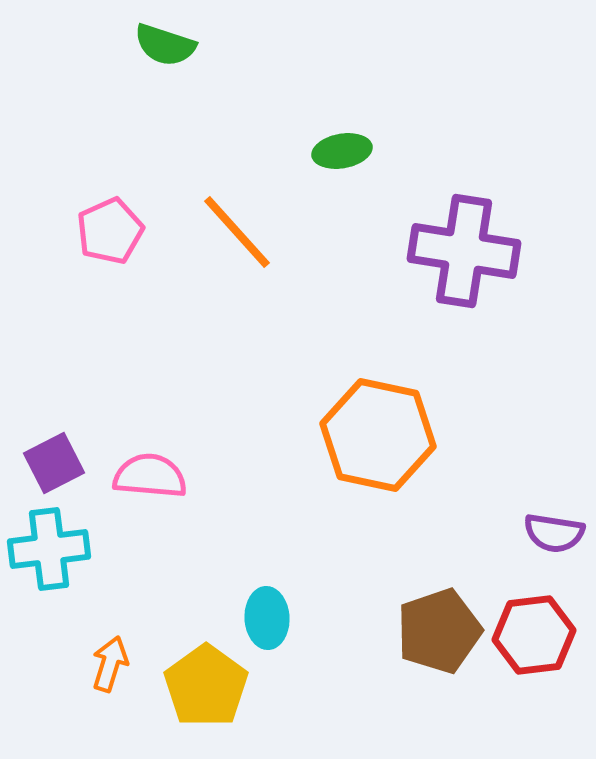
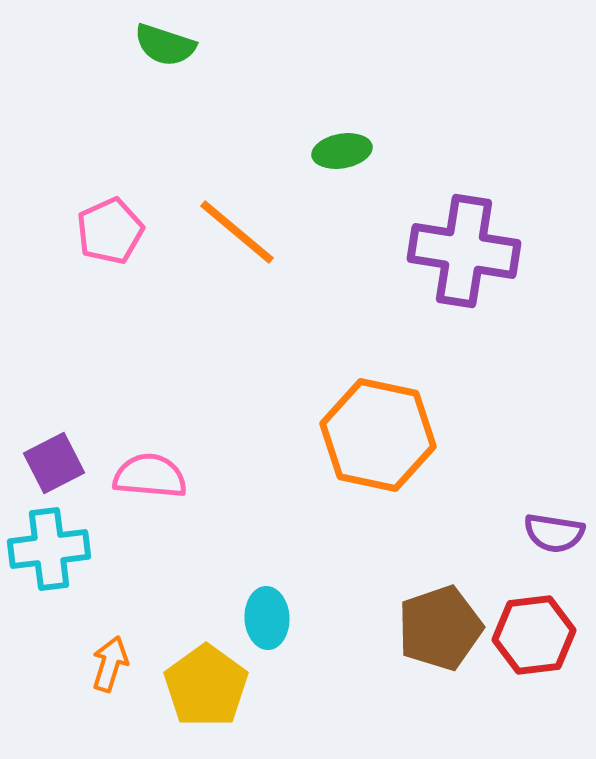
orange line: rotated 8 degrees counterclockwise
brown pentagon: moved 1 px right, 3 px up
